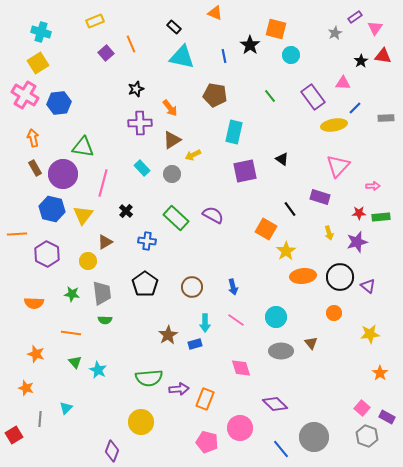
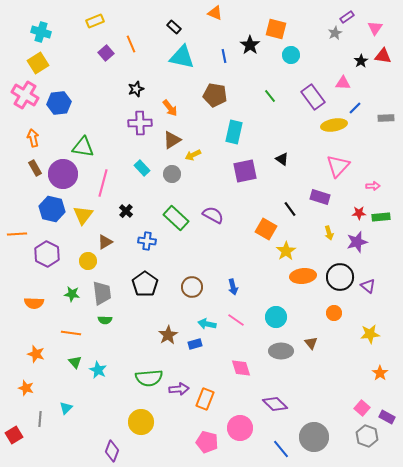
purple rectangle at (355, 17): moved 8 px left
cyan arrow at (205, 323): moved 2 px right, 1 px down; rotated 102 degrees clockwise
